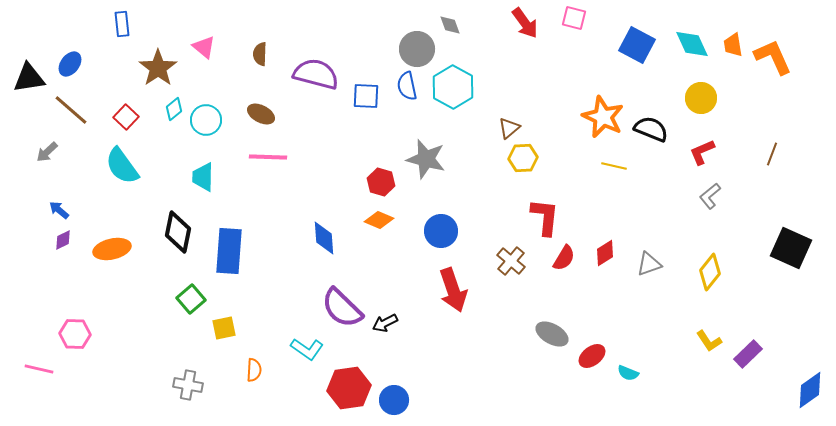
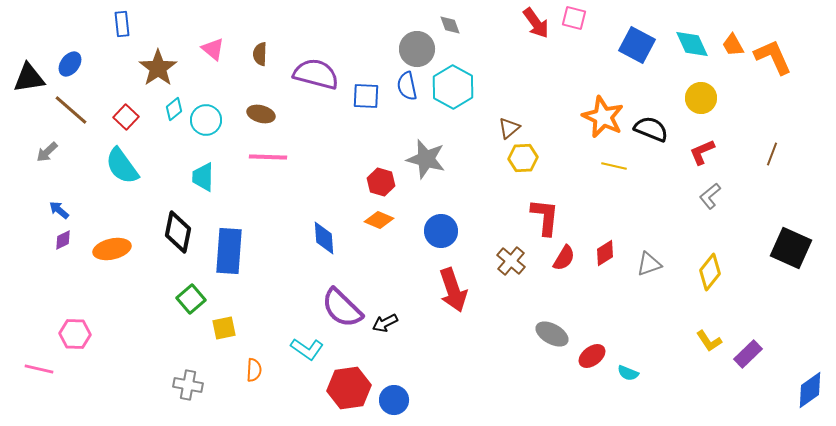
red arrow at (525, 23): moved 11 px right
orange trapezoid at (733, 45): rotated 20 degrees counterclockwise
pink triangle at (204, 47): moved 9 px right, 2 px down
brown ellipse at (261, 114): rotated 12 degrees counterclockwise
